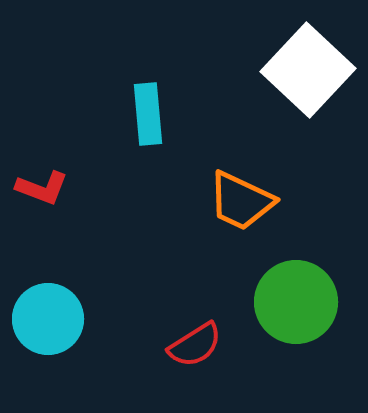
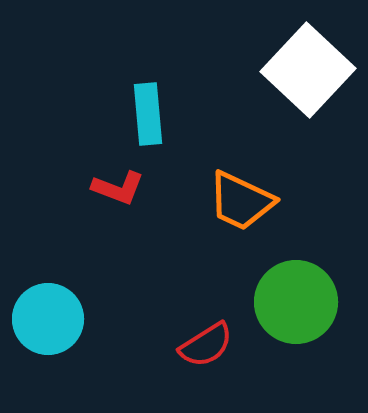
red L-shape: moved 76 px right
red semicircle: moved 11 px right
